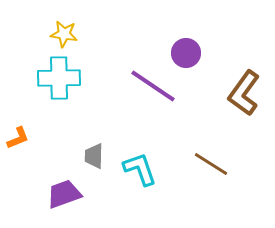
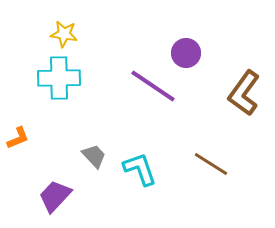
gray trapezoid: rotated 136 degrees clockwise
purple trapezoid: moved 9 px left, 2 px down; rotated 27 degrees counterclockwise
